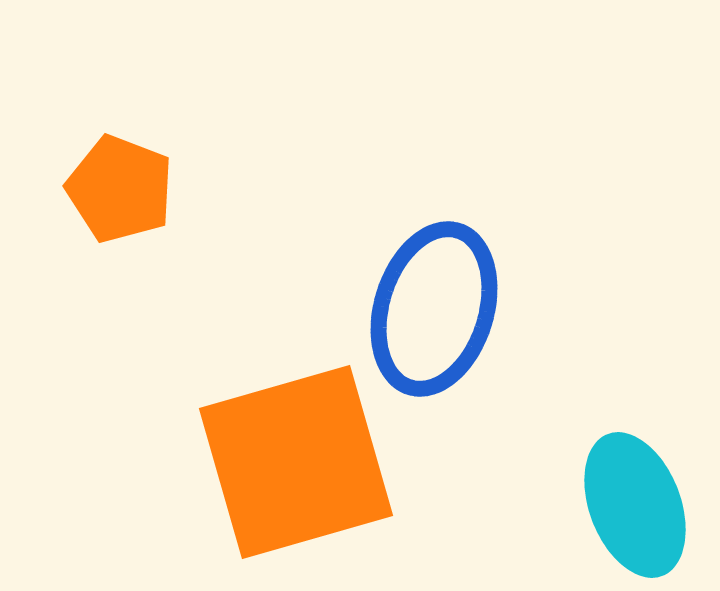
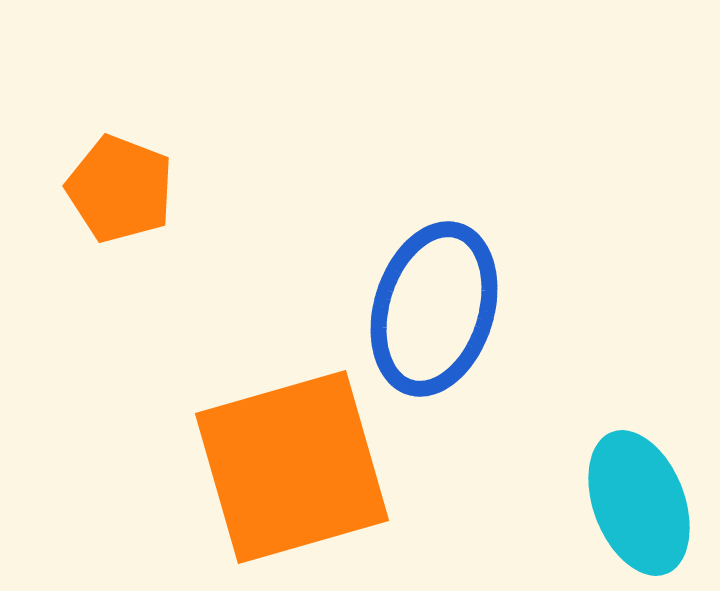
orange square: moved 4 px left, 5 px down
cyan ellipse: moved 4 px right, 2 px up
